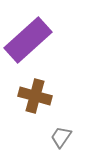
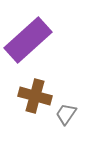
gray trapezoid: moved 5 px right, 23 px up
